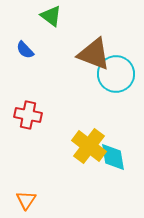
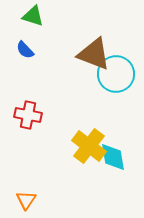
green triangle: moved 18 px left; rotated 20 degrees counterclockwise
